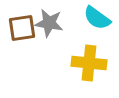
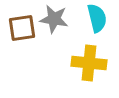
cyan semicircle: rotated 140 degrees counterclockwise
gray star: moved 5 px right, 4 px up
